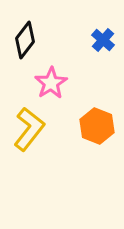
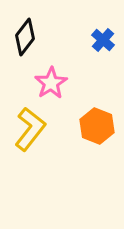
black diamond: moved 3 px up
yellow L-shape: moved 1 px right
